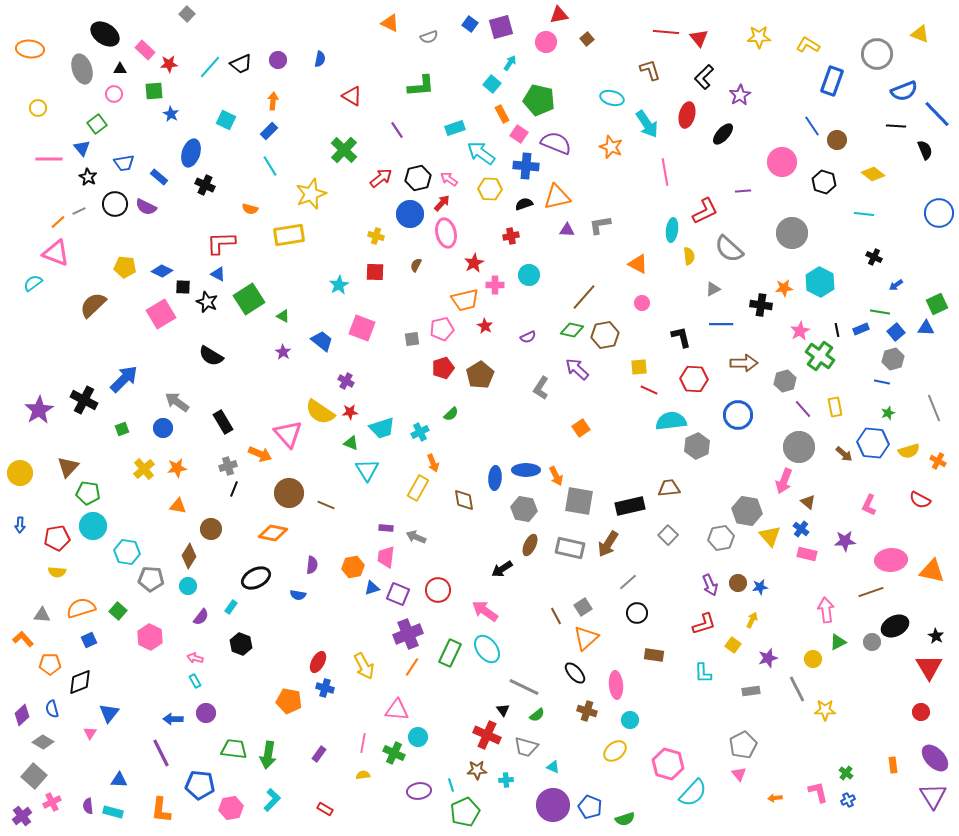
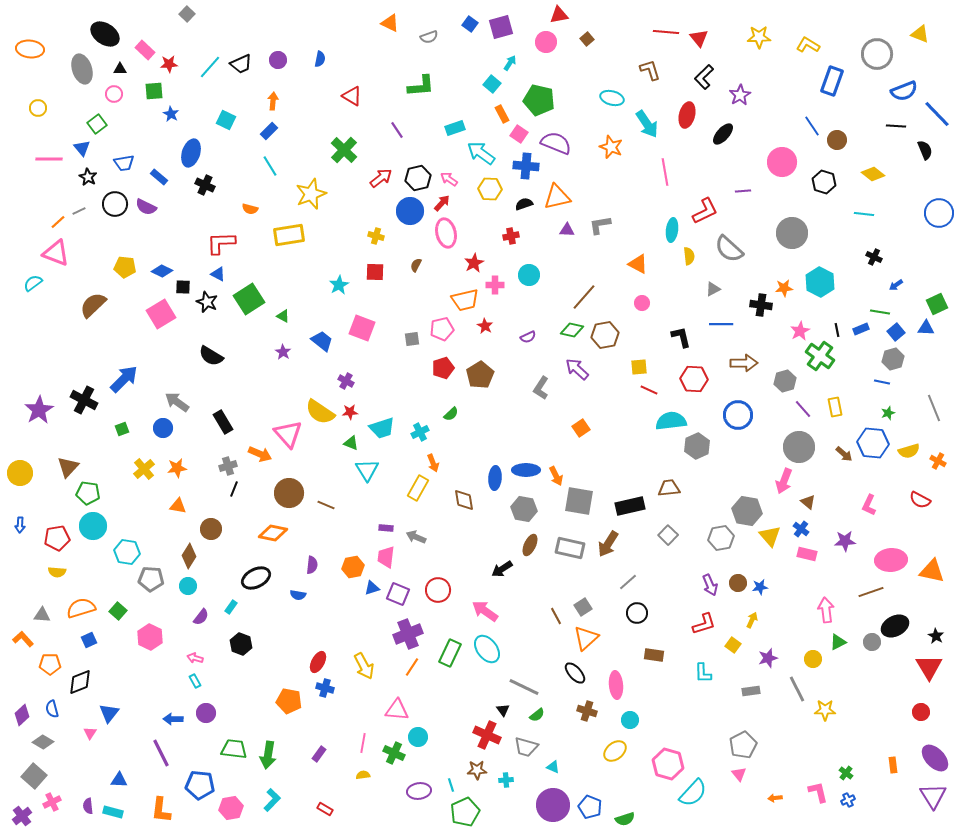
blue circle at (410, 214): moved 3 px up
